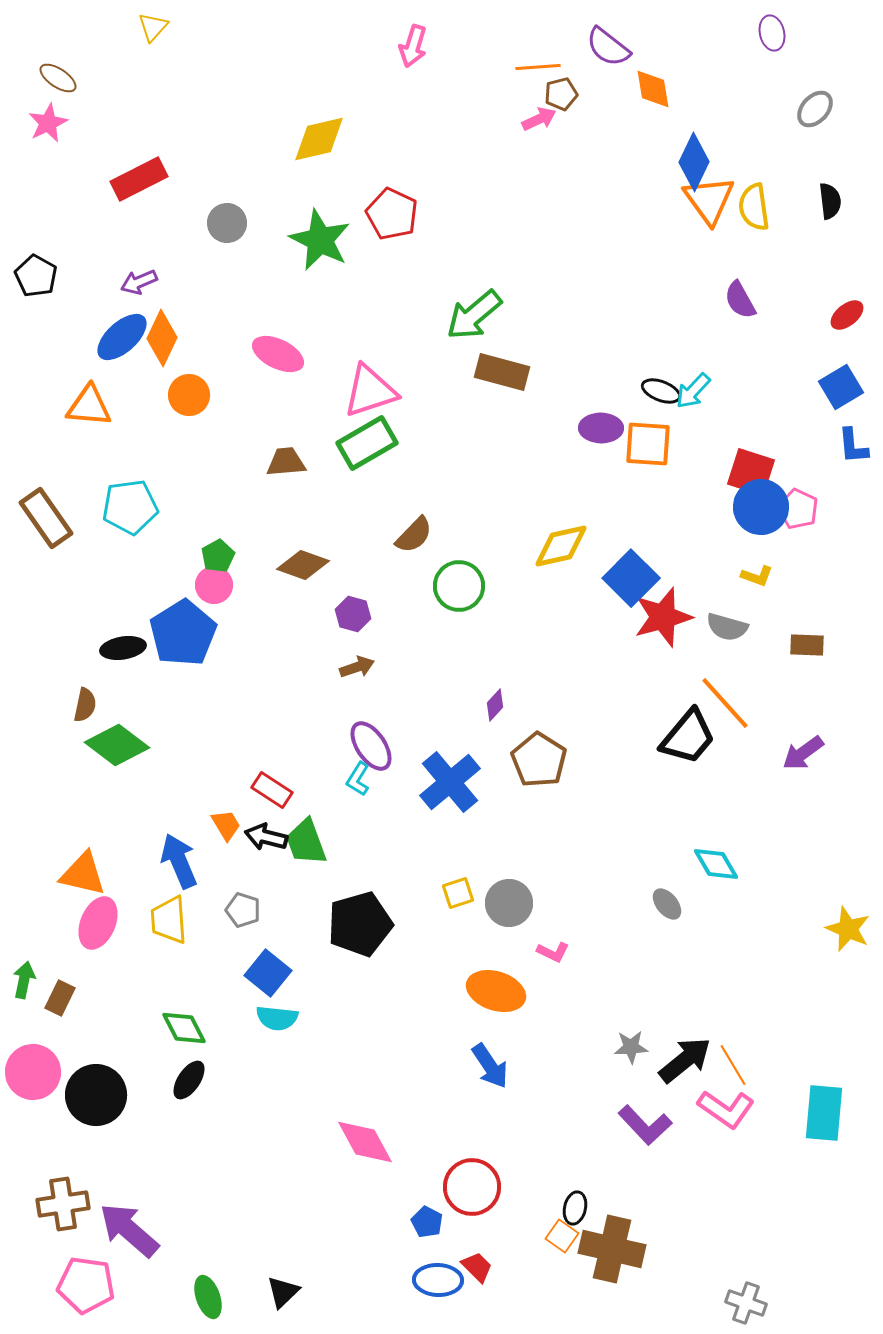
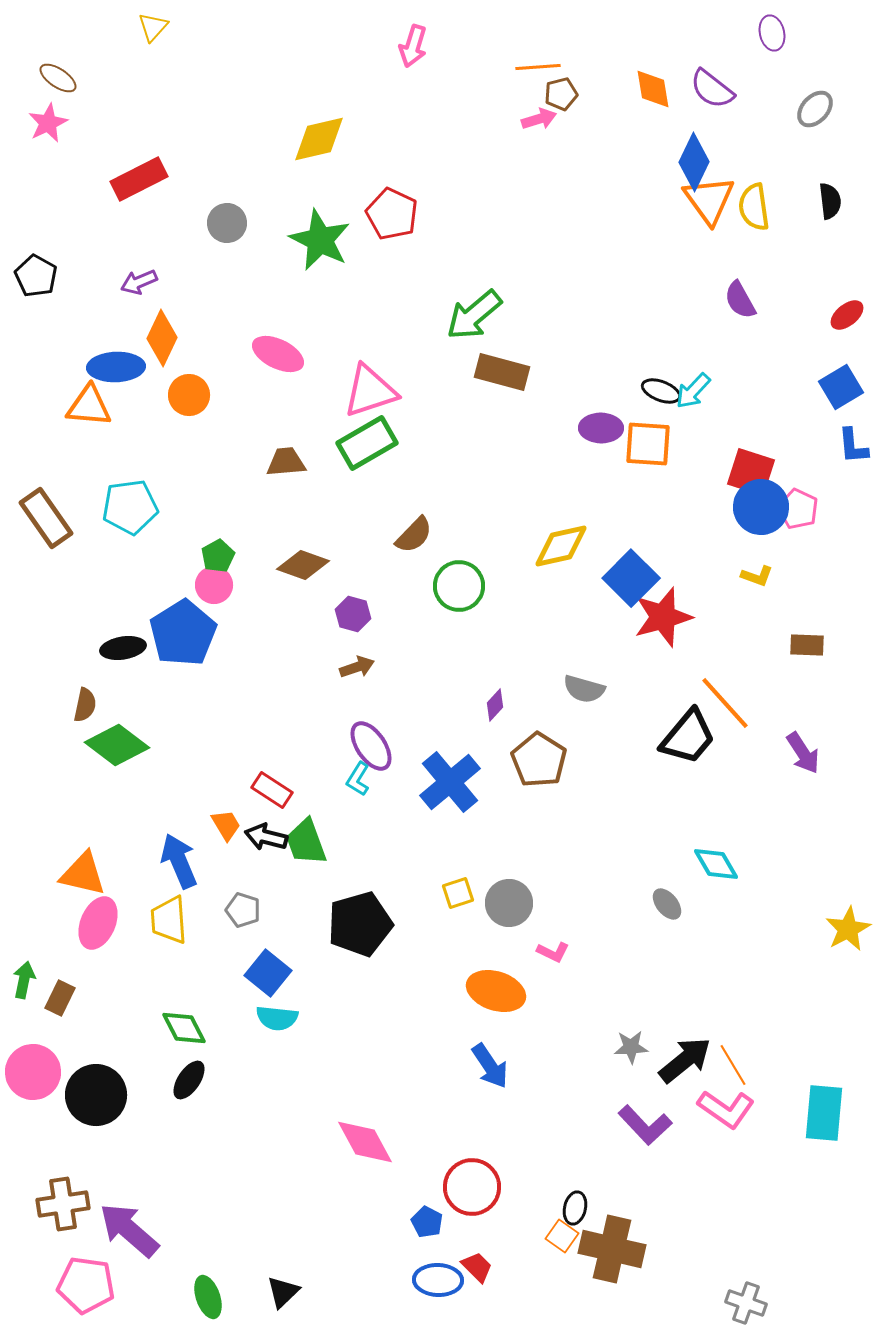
purple semicircle at (608, 47): moved 104 px right, 42 px down
pink arrow at (539, 119): rotated 8 degrees clockwise
blue ellipse at (122, 337): moved 6 px left, 30 px down; rotated 40 degrees clockwise
gray semicircle at (727, 627): moved 143 px left, 62 px down
purple arrow at (803, 753): rotated 87 degrees counterclockwise
yellow star at (848, 929): rotated 21 degrees clockwise
